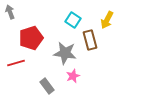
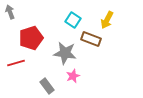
brown rectangle: moved 1 px right, 1 px up; rotated 54 degrees counterclockwise
